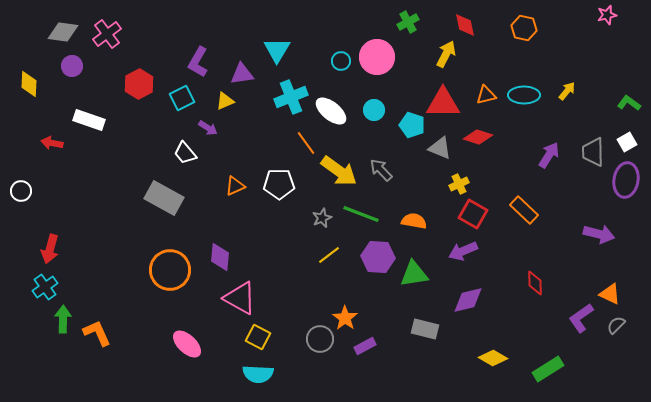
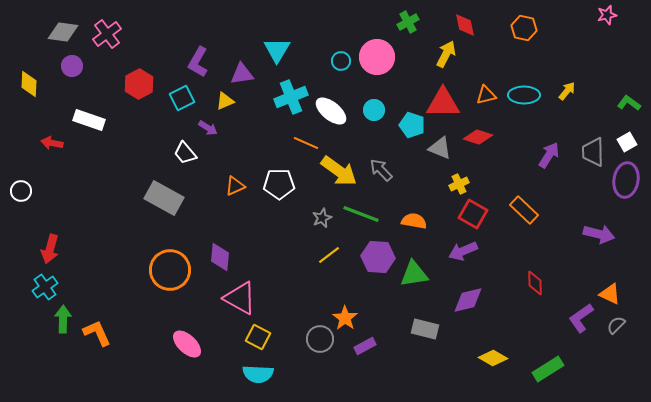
orange line at (306, 143): rotated 30 degrees counterclockwise
